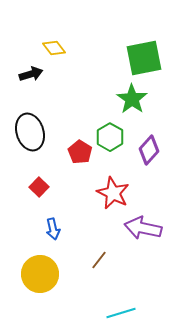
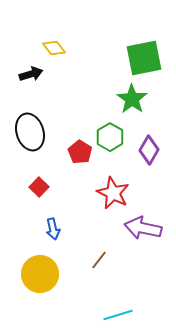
purple diamond: rotated 12 degrees counterclockwise
cyan line: moved 3 px left, 2 px down
